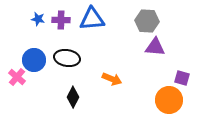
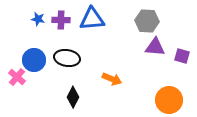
purple square: moved 22 px up
